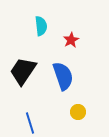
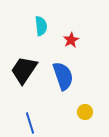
black trapezoid: moved 1 px right, 1 px up
yellow circle: moved 7 px right
